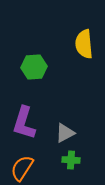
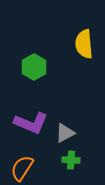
green hexagon: rotated 25 degrees counterclockwise
purple L-shape: moved 7 px right; rotated 84 degrees counterclockwise
